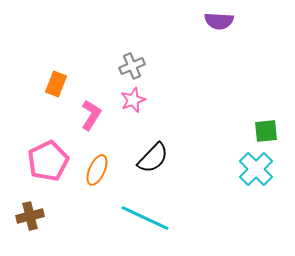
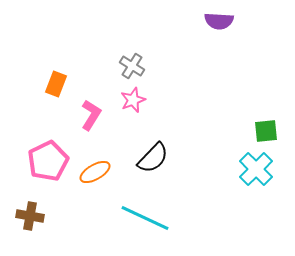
gray cross: rotated 35 degrees counterclockwise
orange ellipse: moved 2 px left, 2 px down; rotated 36 degrees clockwise
brown cross: rotated 24 degrees clockwise
